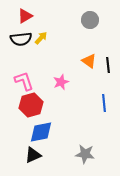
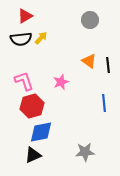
red hexagon: moved 1 px right, 1 px down
gray star: moved 2 px up; rotated 12 degrees counterclockwise
